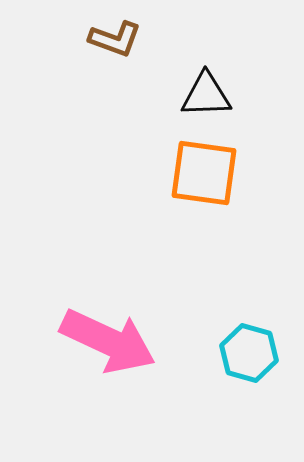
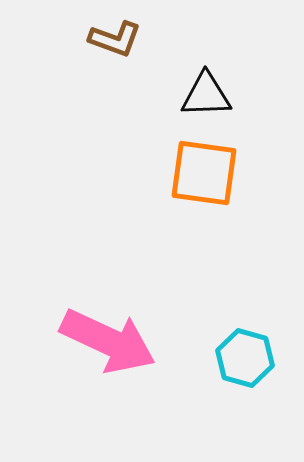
cyan hexagon: moved 4 px left, 5 px down
